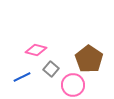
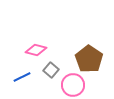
gray square: moved 1 px down
